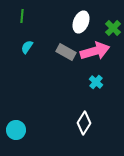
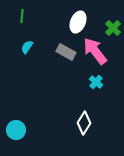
white ellipse: moved 3 px left
pink arrow: rotated 112 degrees counterclockwise
